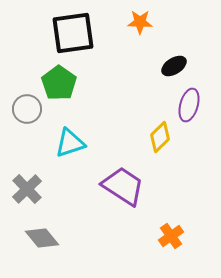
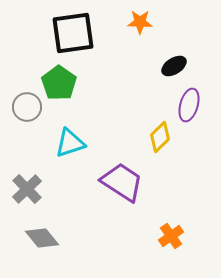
gray circle: moved 2 px up
purple trapezoid: moved 1 px left, 4 px up
